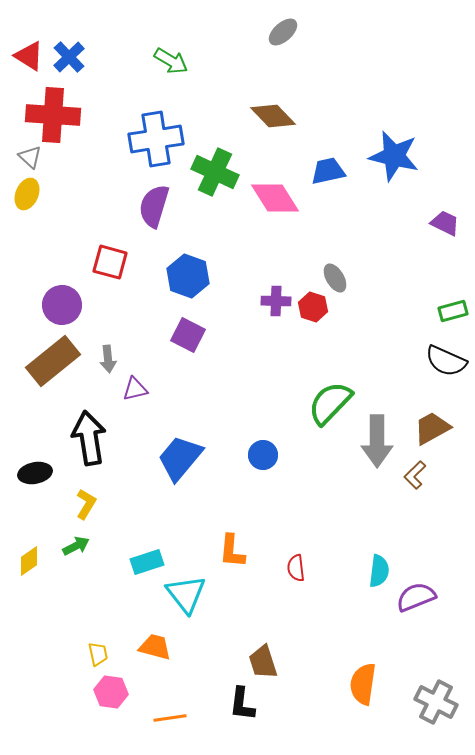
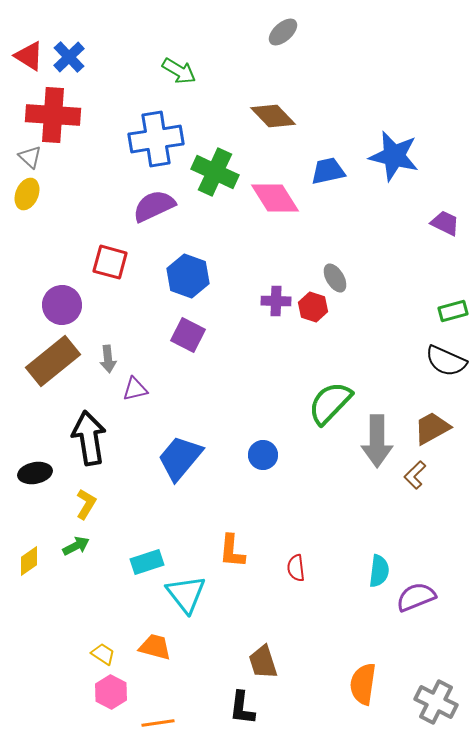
green arrow at (171, 61): moved 8 px right, 10 px down
purple semicircle at (154, 206): rotated 48 degrees clockwise
yellow trapezoid at (98, 654): moved 5 px right; rotated 45 degrees counterclockwise
pink hexagon at (111, 692): rotated 20 degrees clockwise
black L-shape at (242, 704): moved 4 px down
orange line at (170, 718): moved 12 px left, 5 px down
